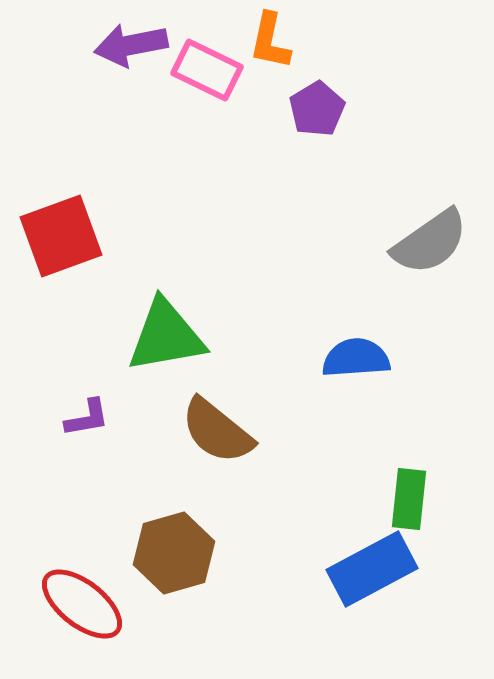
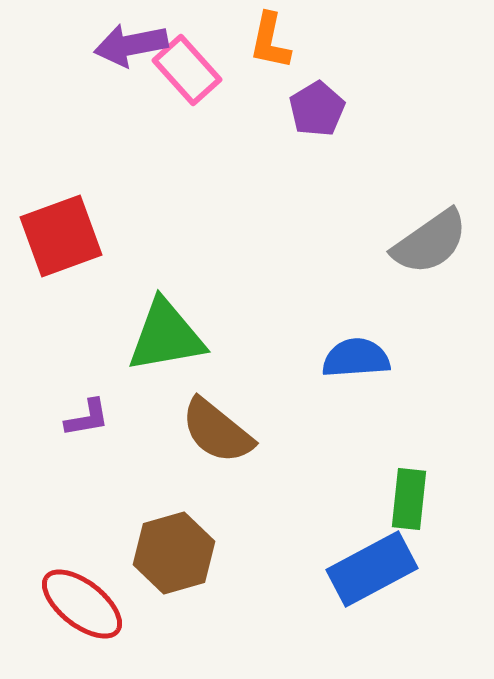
pink rectangle: moved 20 px left; rotated 22 degrees clockwise
